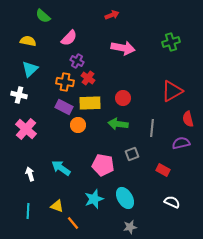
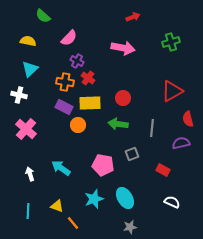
red arrow: moved 21 px right, 2 px down
